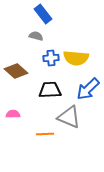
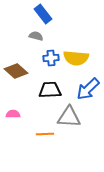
gray triangle: rotated 20 degrees counterclockwise
